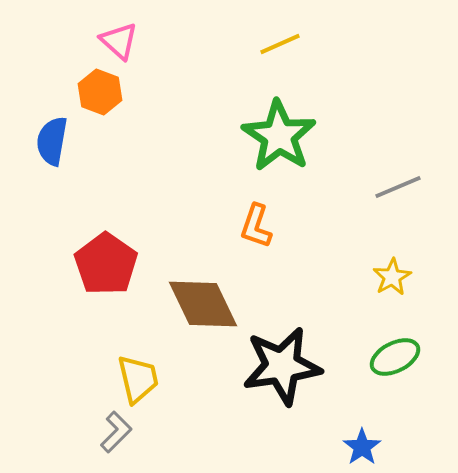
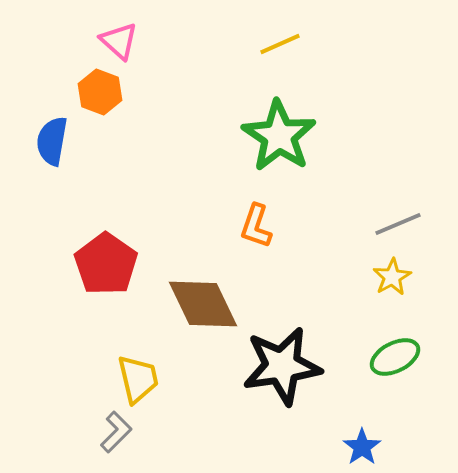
gray line: moved 37 px down
